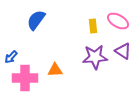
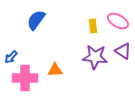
purple star: rotated 10 degrees clockwise
